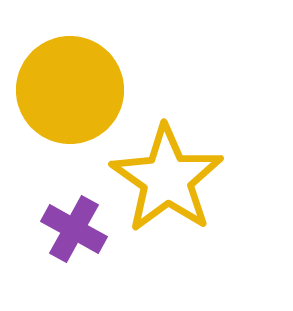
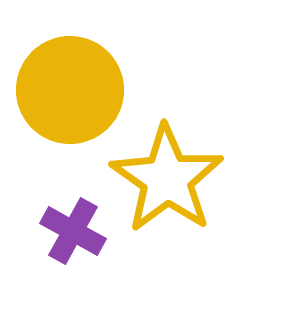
purple cross: moved 1 px left, 2 px down
